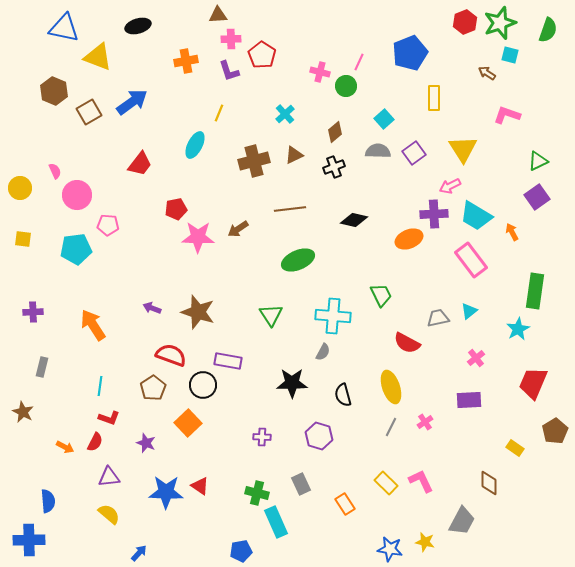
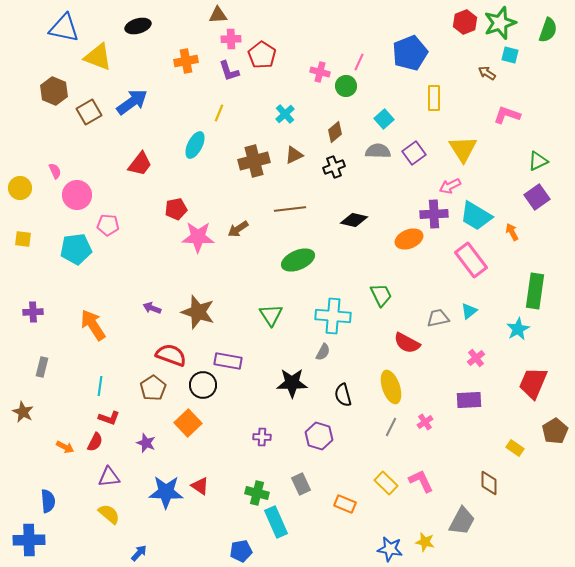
orange rectangle at (345, 504): rotated 35 degrees counterclockwise
